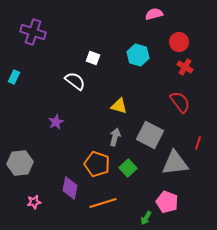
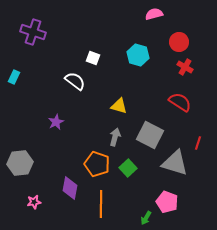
red semicircle: rotated 20 degrees counterclockwise
gray triangle: rotated 24 degrees clockwise
orange line: moved 2 px left, 1 px down; rotated 72 degrees counterclockwise
